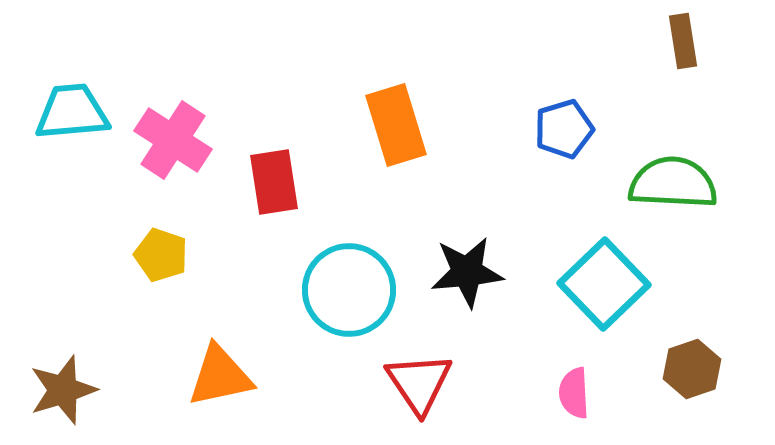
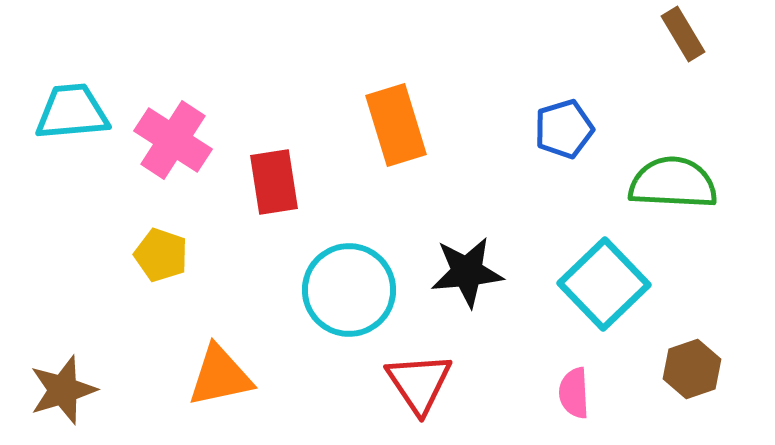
brown rectangle: moved 7 px up; rotated 22 degrees counterclockwise
